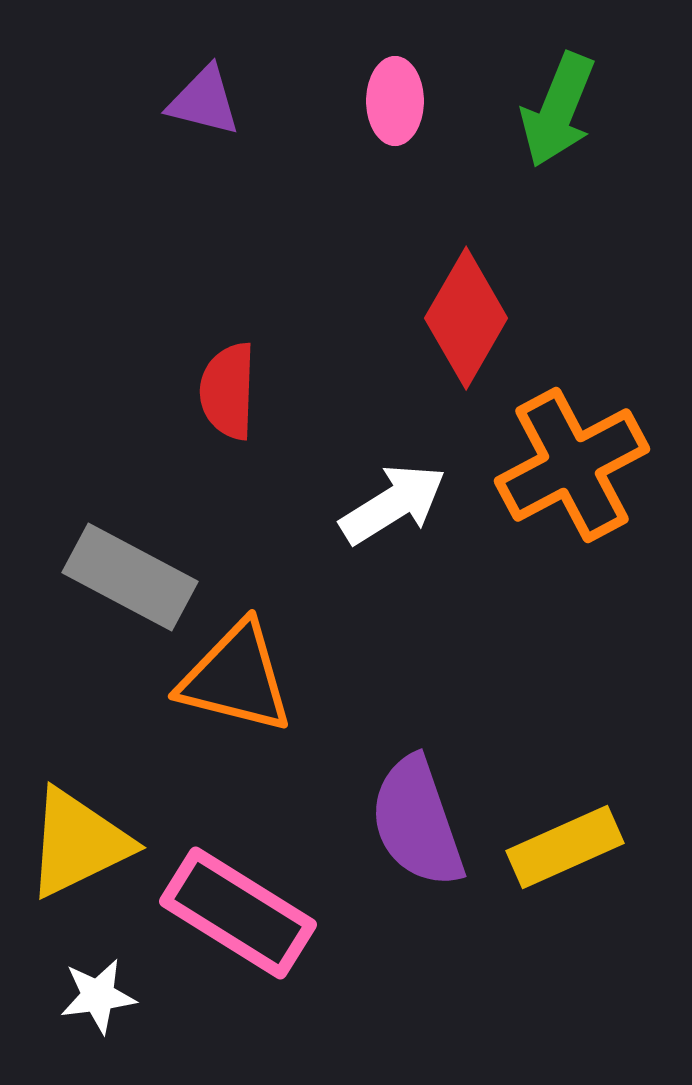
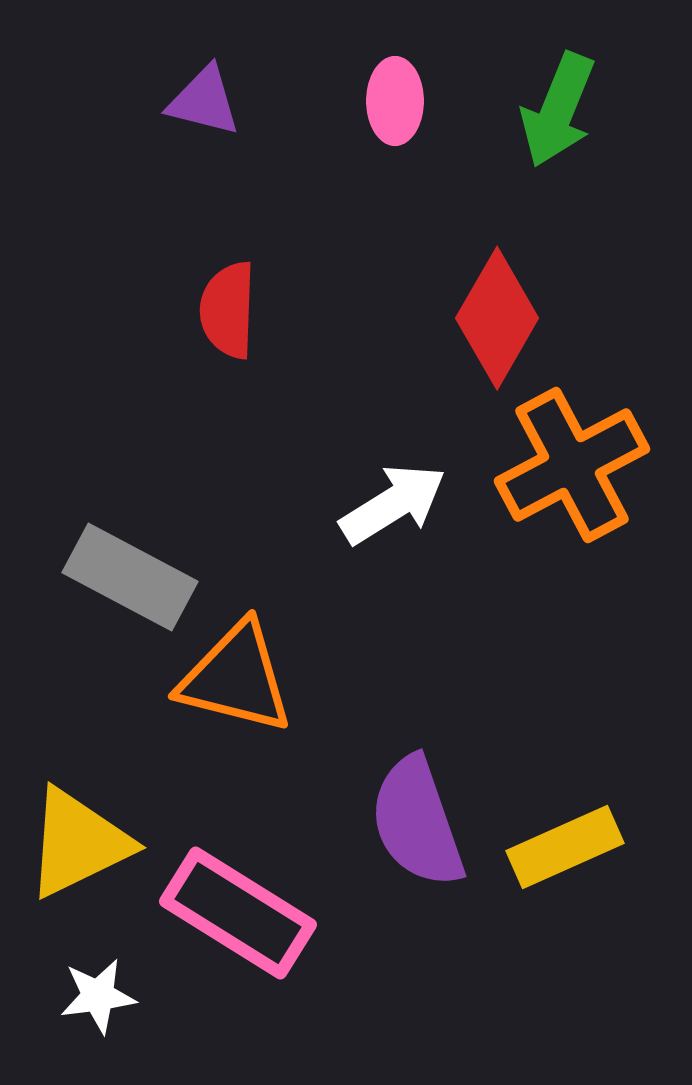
red diamond: moved 31 px right
red semicircle: moved 81 px up
